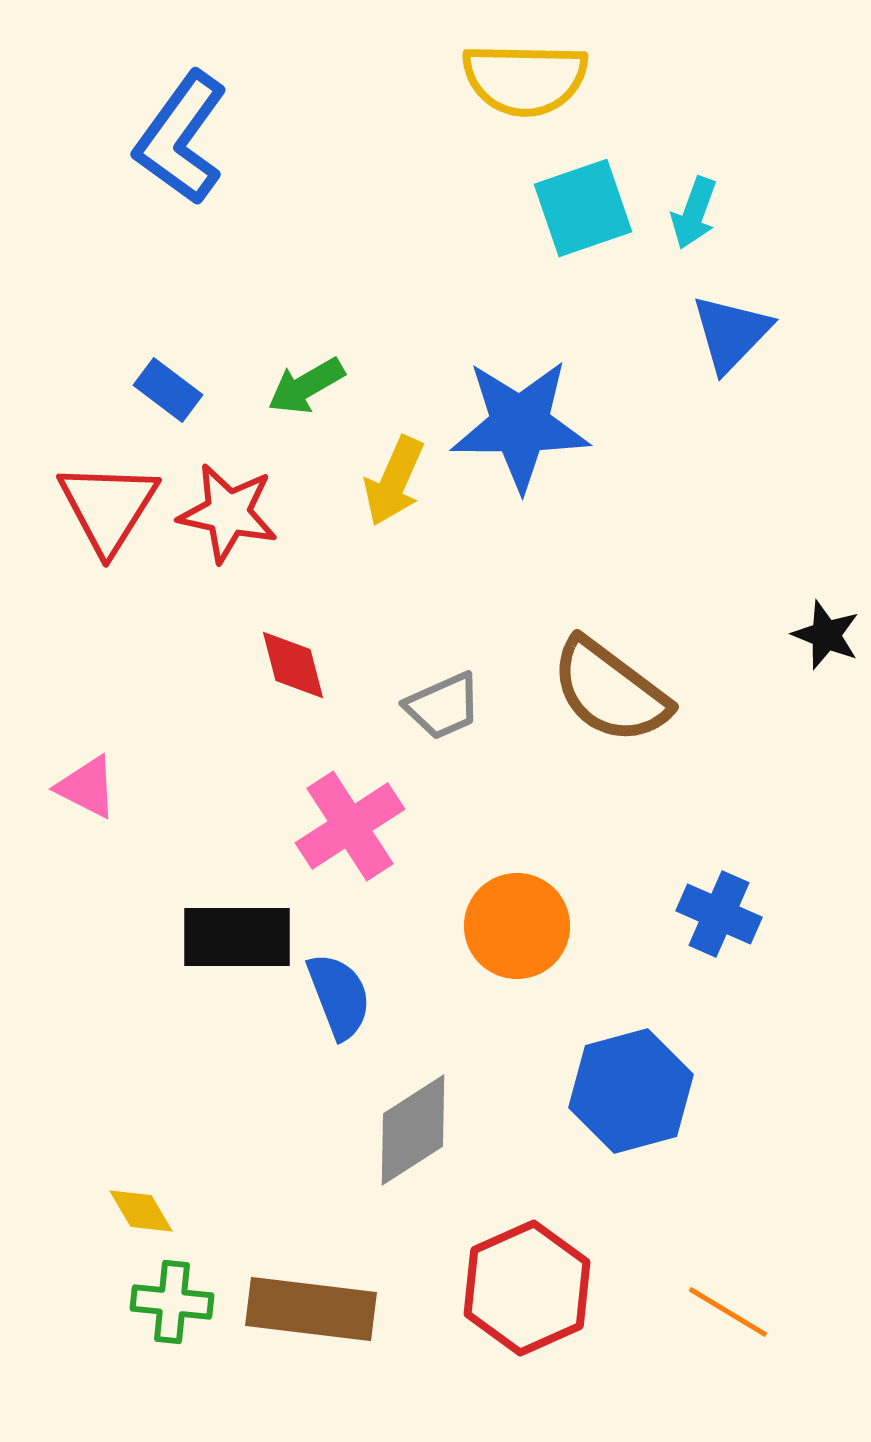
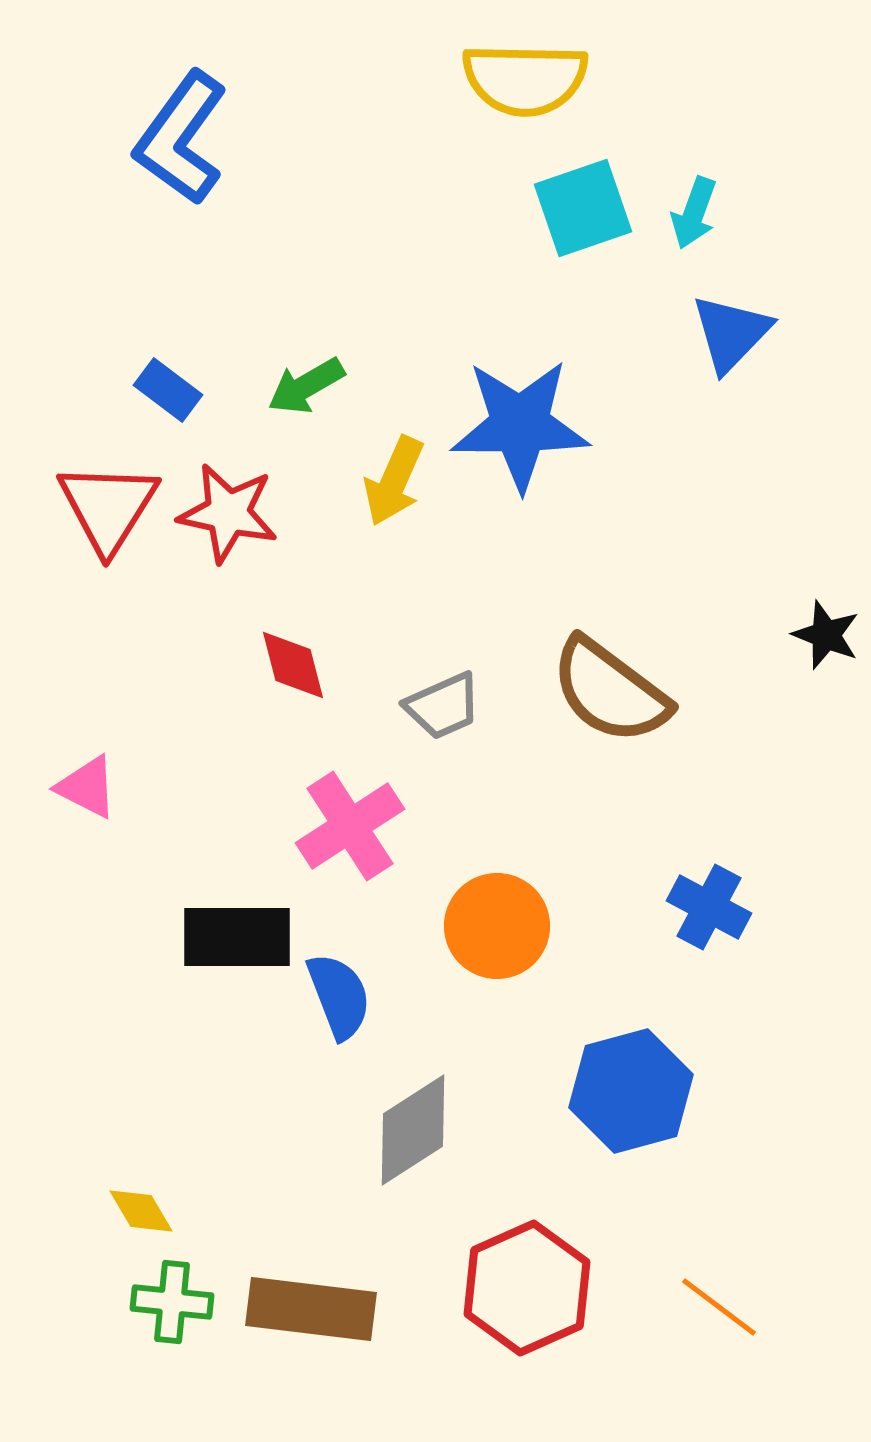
blue cross: moved 10 px left, 7 px up; rotated 4 degrees clockwise
orange circle: moved 20 px left
orange line: moved 9 px left, 5 px up; rotated 6 degrees clockwise
